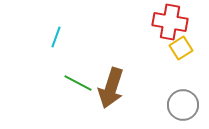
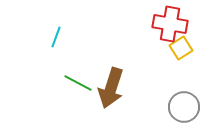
red cross: moved 2 px down
gray circle: moved 1 px right, 2 px down
